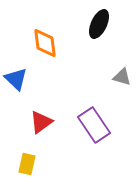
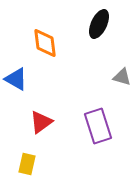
blue triangle: rotated 15 degrees counterclockwise
purple rectangle: moved 4 px right, 1 px down; rotated 16 degrees clockwise
